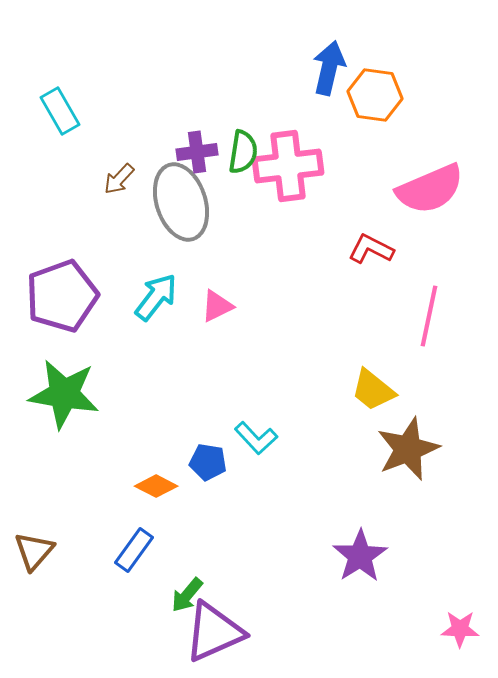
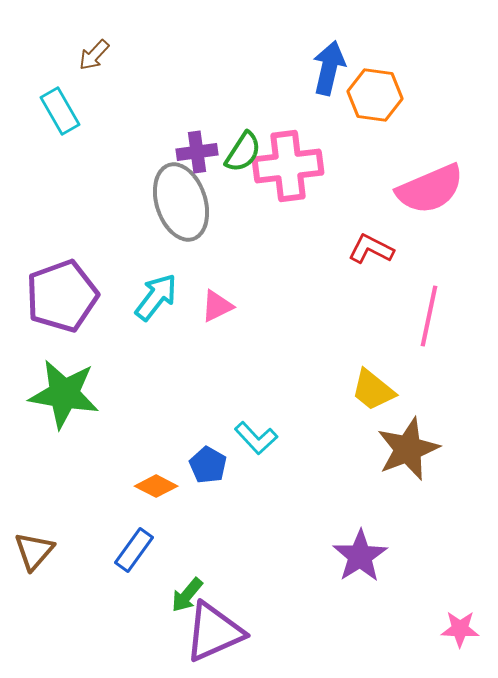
green semicircle: rotated 24 degrees clockwise
brown arrow: moved 25 px left, 124 px up
blue pentagon: moved 3 px down; rotated 21 degrees clockwise
